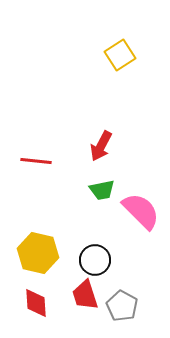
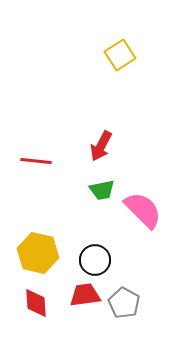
pink semicircle: moved 2 px right, 1 px up
red trapezoid: rotated 100 degrees clockwise
gray pentagon: moved 2 px right, 3 px up
